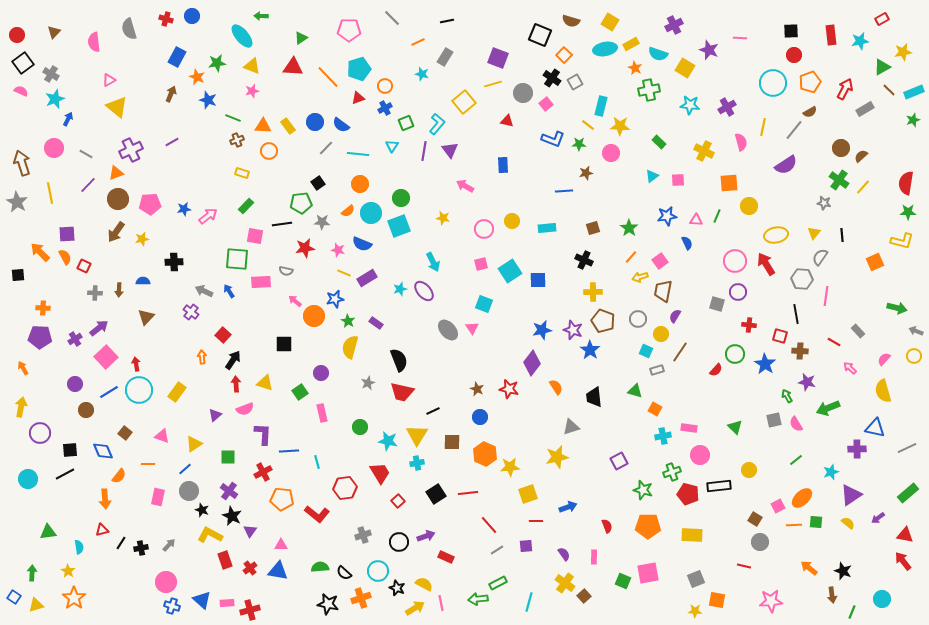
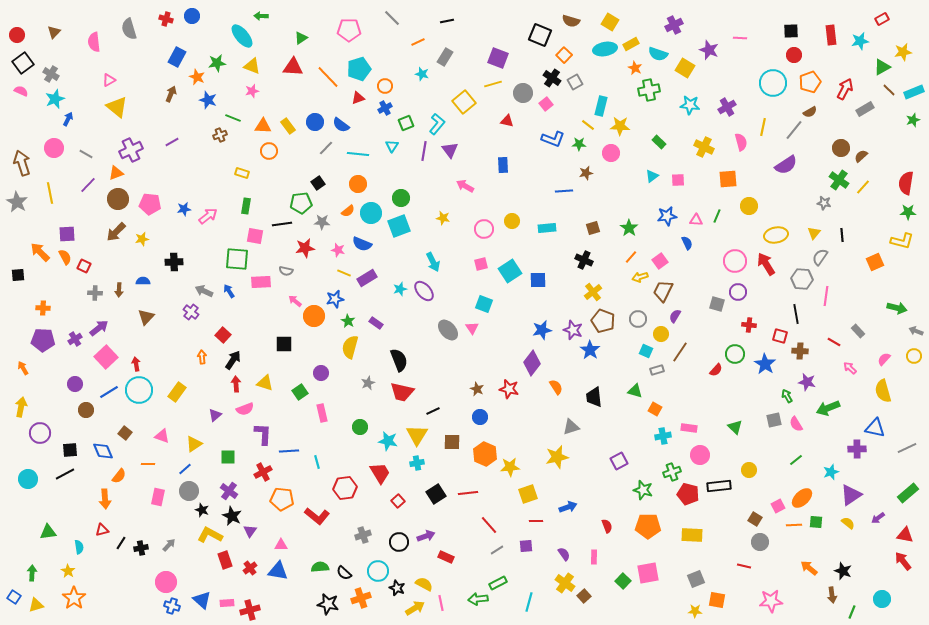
brown cross at (237, 140): moved 17 px left, 5 px up
yellow cross at (704, 151): moved 4 px up
orange square at (729, 183): moved 1 px left, 4 px up
orange circle at (360, 184): moved 2 px left
pink pentagon at (150, 204): rotated 10 degrees clockwise
green rectangle at (246, 206): rotated 35 degrees counterclockwise
brown arrow at (116, 232): rotated 10 degrees clockwise
brown trapezoid at (663, 291): rotated 15 degrees clockwise
yellow cross at (593, 292): rotated 36 degrees counterclockwise
purple pentagon at (40, 337): moved 3 px right, 3 px down
red L-shape at (317, 514): moved 2 px down
green square at (623, 581): rotated 21 degrees clockwise
